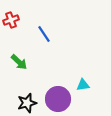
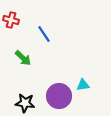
red cross: rotated 35 degrees clockwise
green arrow: moved 4 px right, 4 px up
purple circle: moved 1 px right, 3 px up
black star: moved 2 px left; rotated 24 degrees clockwise
